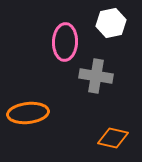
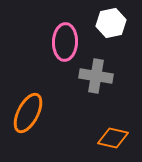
orange ellipse: rotated 57 degrees counterclockwise
